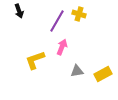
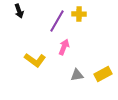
yellow cross: rotated 16 degrees counterclockwise
pink arrow: moved 2 px right
yellow L-shape: rotated 125 degrees counterclockwise
gray triangle: moved 4 px down
